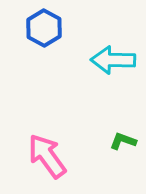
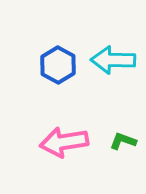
blue hexagon: moved 14 px right, 37 px down
pink arrow: moved 17 px right, 14 px up; rotated 63 degrees counterclockwise
